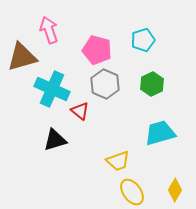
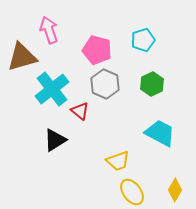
cyan cross: rotated 28 degrees clockwise
cyan trapezoid: rotated 44 degrees clockwise
black triangle: rotated 15 degrees counterclockwise
